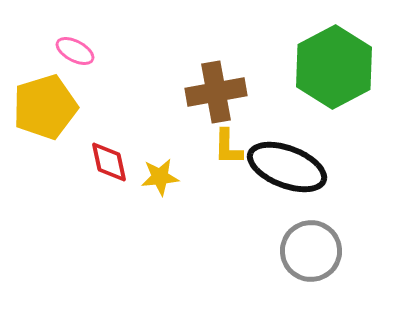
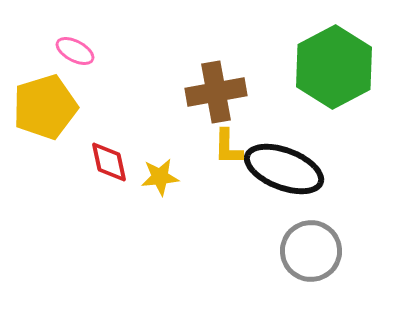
black ellipse: moved 3 px left, 2 px down
